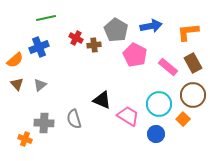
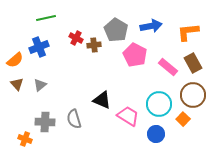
gray cross: moved 1 px right, 1 px up
